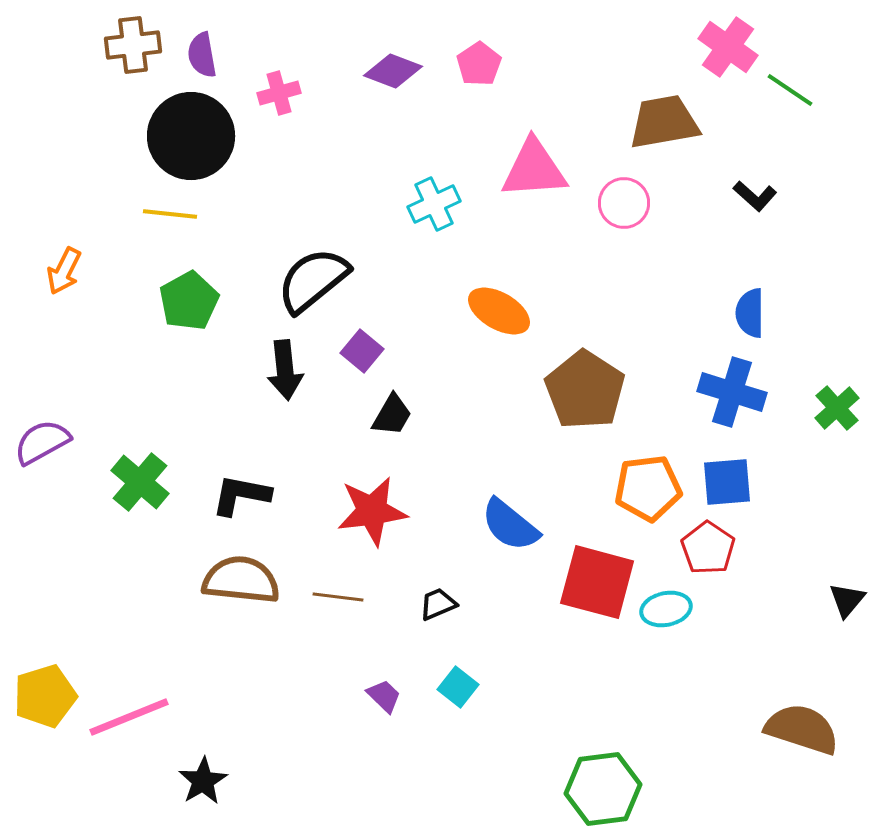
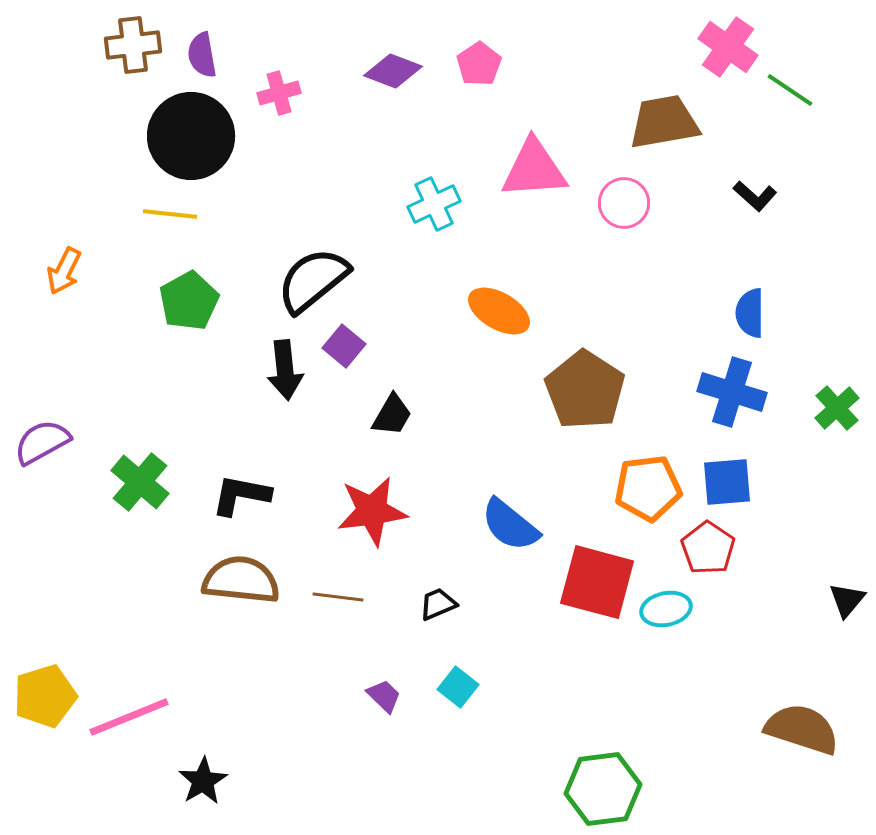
purple square at (362, 351): moved 18 px left, 5 px up
